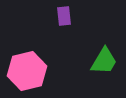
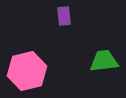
green trapezoid: rotated 128 degrees counterclockwise
